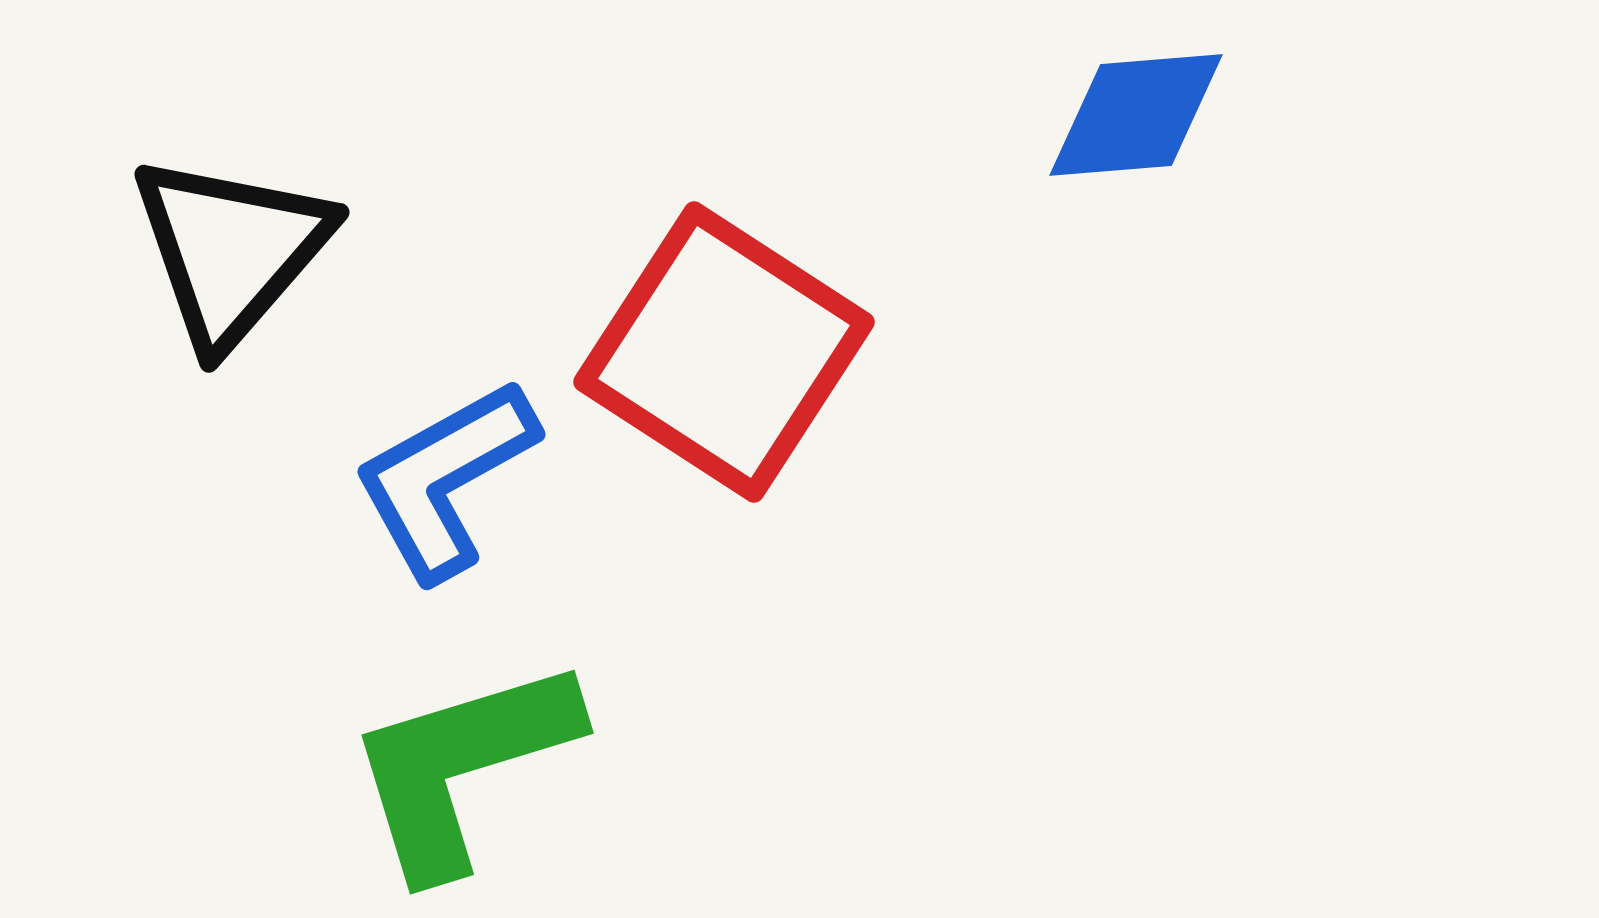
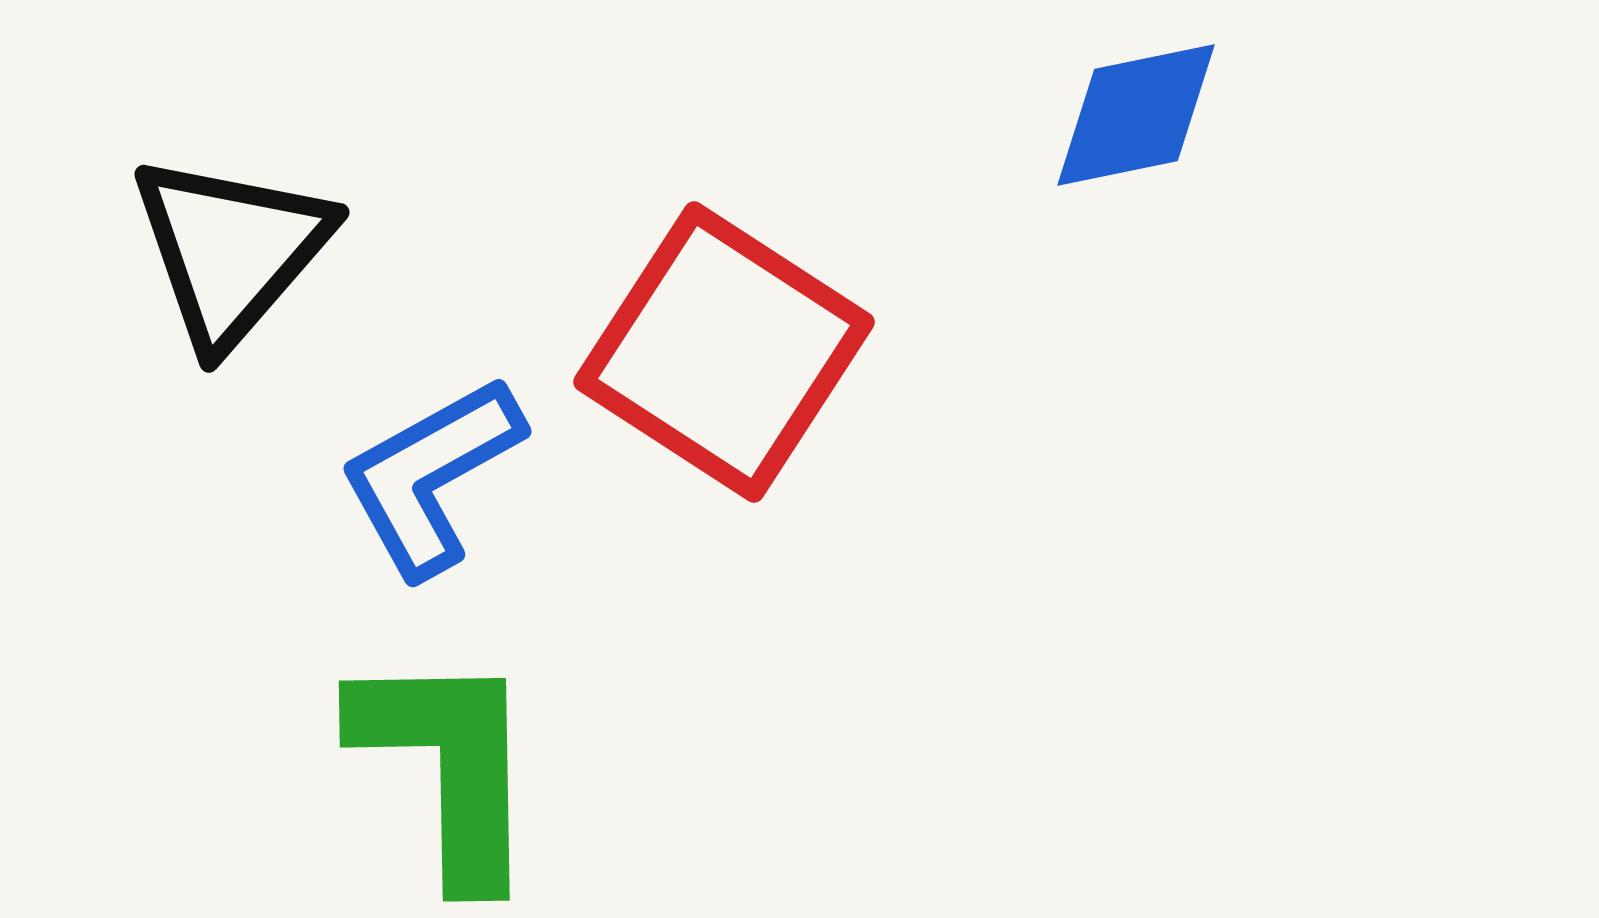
blue diamond: rotated 7 degrees counterclockwise
blue L-shape: moved 14 px left, 3 px up
green L-shape: moved 14 px left; rotated 106 degrees clockwise
